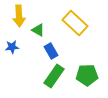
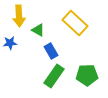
blue star: moved 2 px left, 4 px up
